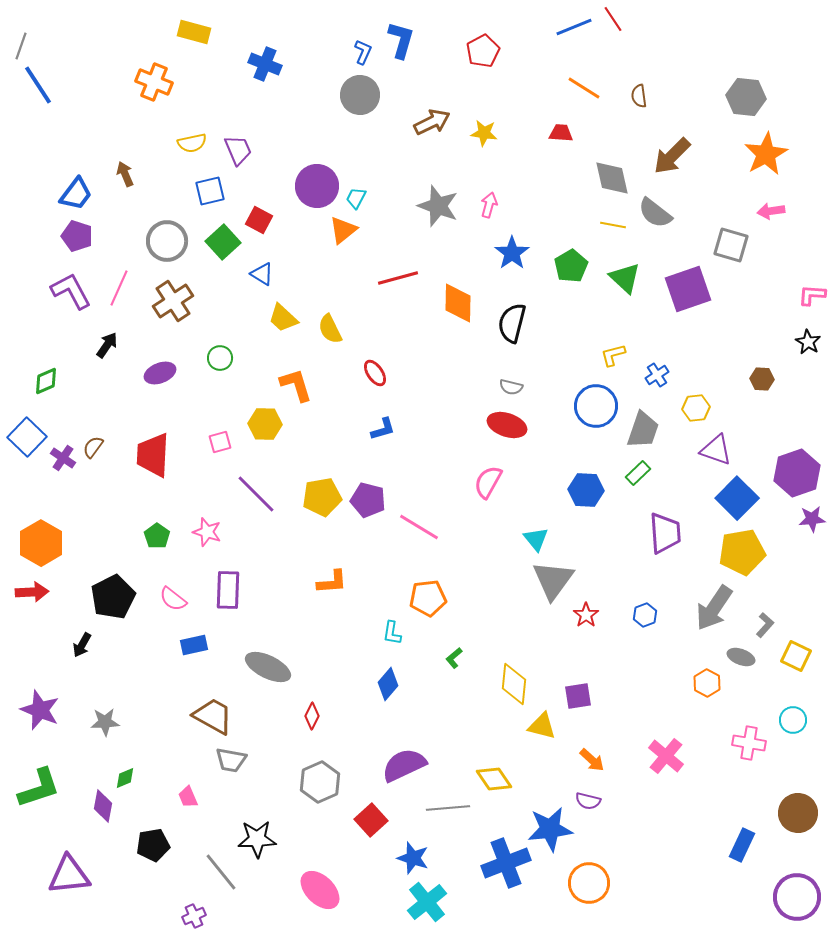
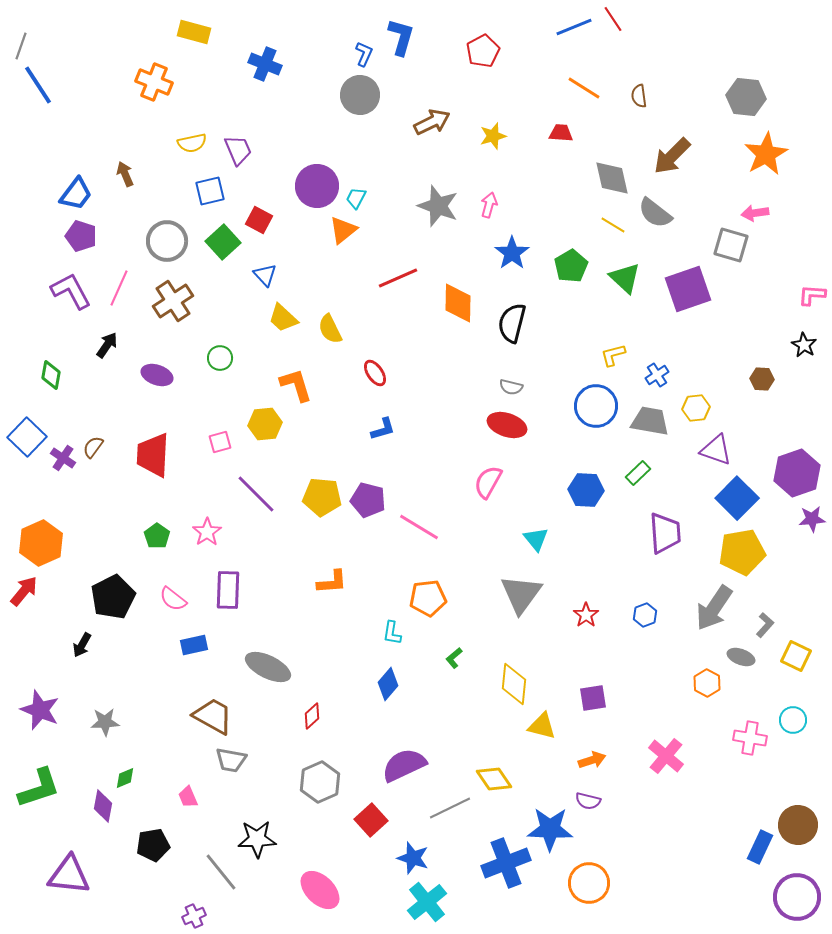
blue L-shape at (401, 40): moved 3 px up
blue L-shape at (363, 52): moved 1 px right, 2 px down
yellow star at (484, 133): moved 9 px right, 3 px down; rotated 24 degrees counterclockwise
pink arrow at (771, 211): moved 16 px left, 2 px down
yellow line at (613, 225): rotated 20 degrees clockwise
purple pentagon at (77, 236): moved 4 px right
blue triangle at (262, 274): moved 3 px right, 1 px down; rotated 15 degrees clockwise
red line at (398, 278): rotated 9 degrees counterclockwise
black star at (808, 342): moved 4 px left, 3 px down
purple ellipse at (160, 373): moved 3 px left, 2 px down; rotated 40 degrees clockwise
green diamond at (46, 381): moved 5 px right, 6 px up; rotated 56 degrees counterclockwise
yellow hexagon at (265, 424): rotated 8 degrees counterclockwise
gray trapezoid at (643, 430): moved 7 px right, 9 px up; rotated 99 degrees counterclockwise
yellow pentagon at (322, 497): rotated 15 degrees clockwise
pink star at (207, 532): rotated 20 degrees clockwise
orange hexagon at (41, 543): rotated 6 degrees clockwise
gray triangle at (553, 580): moved 32 px left, 14 px down
red arrow at (32, 592): moved 8 px left, 1 px up; rotated 48 degrees counterclockwise
purple square at (578, 696): moved 15 px right, 2 px down
red diamond at (312, 716): rotated 20 degrees clockwise
pink cross at (749, 743): moved 1 px right, 5 px up
orange arrow at (592, 760): rotated 60 degrees counterclockwise
gray line at (448, 808): moved 2 px right; rotated 21 degrees counterclockwise
brown circle at (798, 813): moved 12 px down
blue star at (550, 829): rotated 9 degrees clockwise
blue rectangle at (742, 845): moved 18 px right, 2 px down
purple triangle at (69, 875): rotated 12 degrees clockwise
